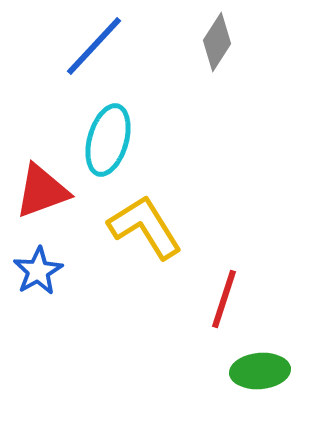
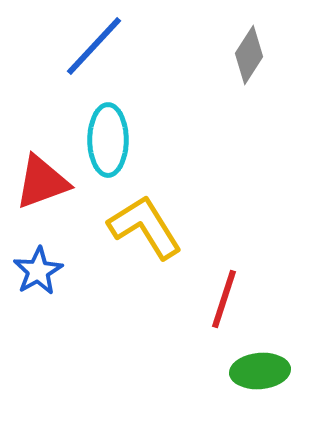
gray diamond: moved 32 px right, 13 px down
cyan ellipse: rotated 16 degrees counterclockwise
red triangle: moved 9 px up
